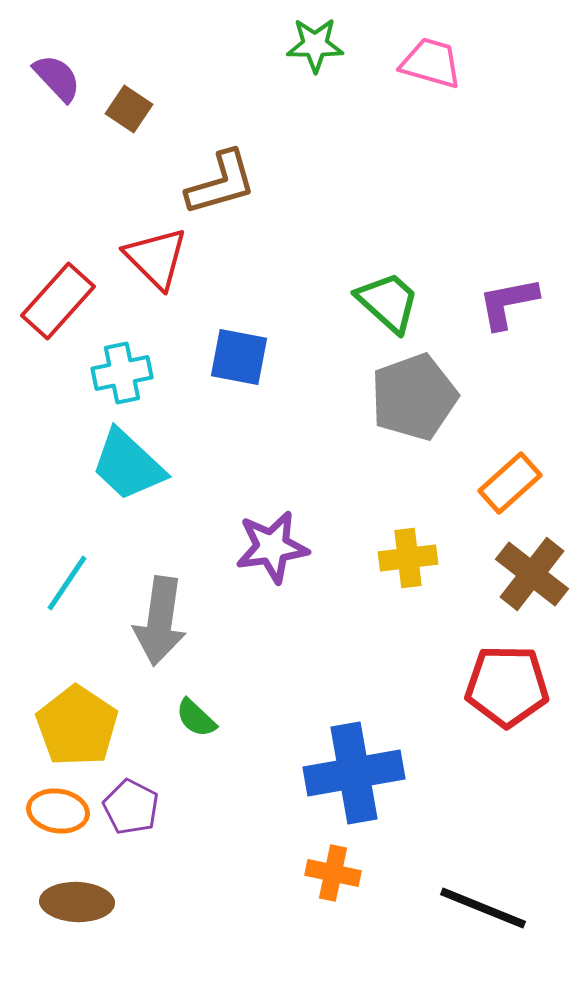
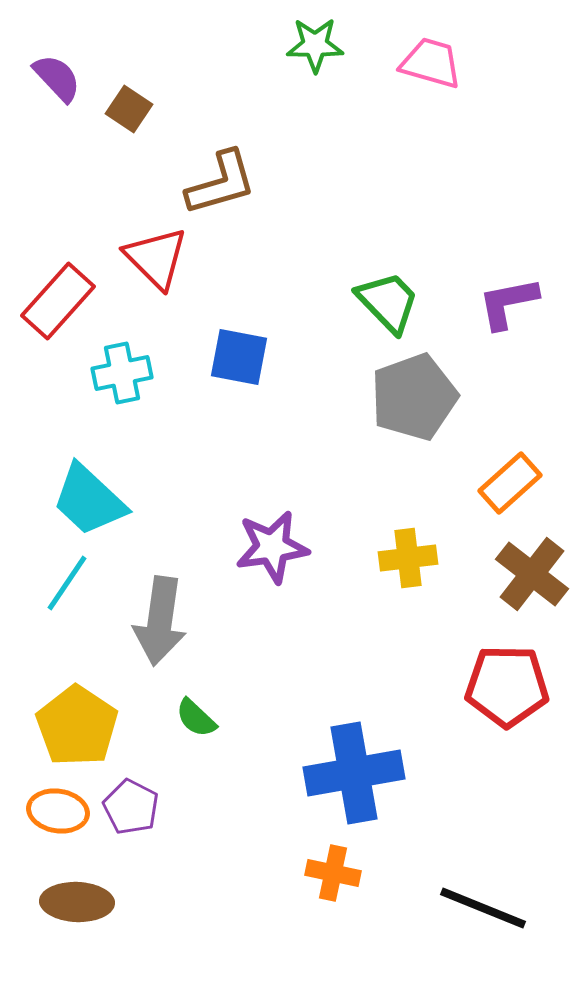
green trapezoid: rotated 4 degrees clockwise
cyan trapezoid: moved 39 px left, 35 px down
